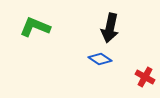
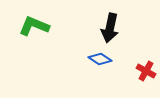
green L-shape: moved 1 px left, 1 px up
red cross: moved 1 px right, 6 px up
